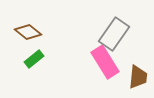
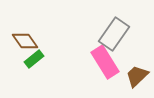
brown diamond: moved 3 px left, 9 px down; rotated 16 degrees clockwise
brown trapezoid: moved 1 px left, 1 px up; rotated 140 degrees counterclockwise
